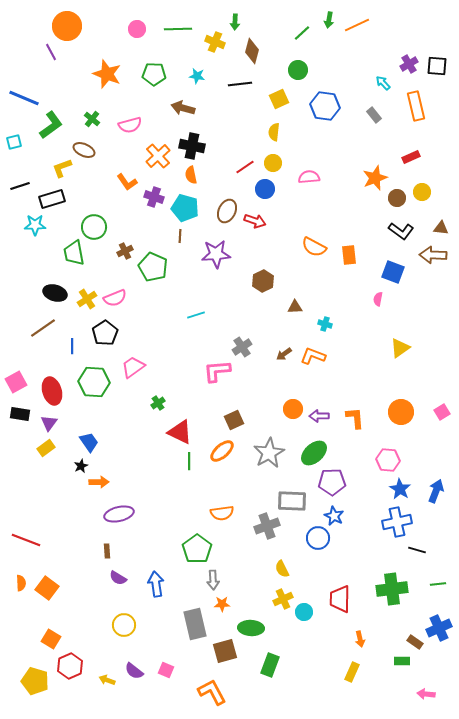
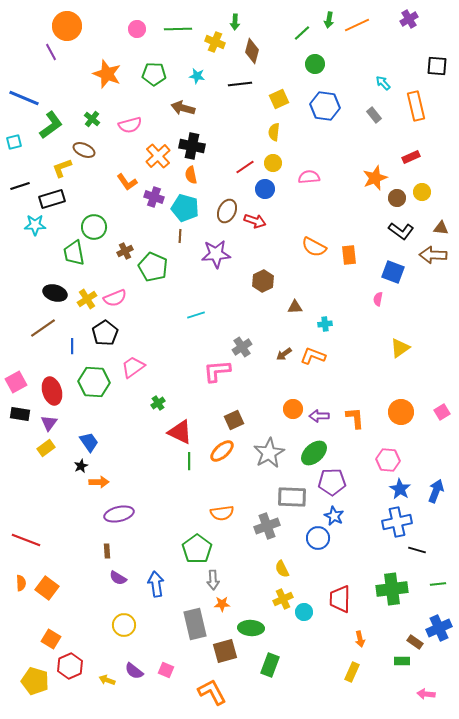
purple cross at (409, 64): moved 45 px up
green circle at (298, 70): moved 17 px right, 6 px up
cyan cross at (325, 324): rotated 24 degrees counterclockwise
gray rectangle at (292, 501): moved 4 px up
